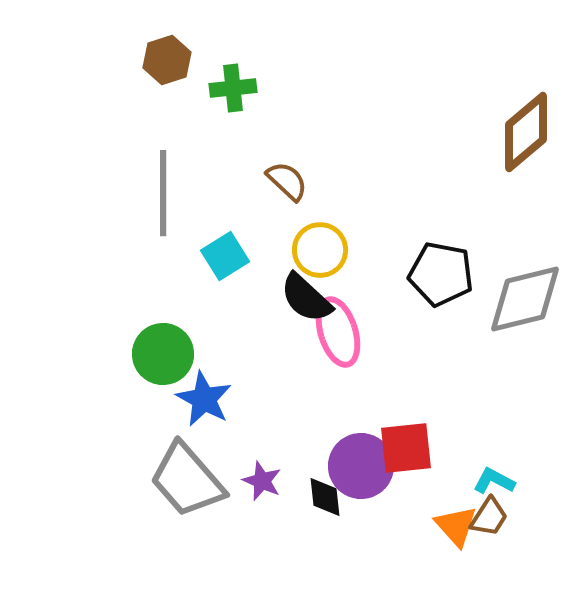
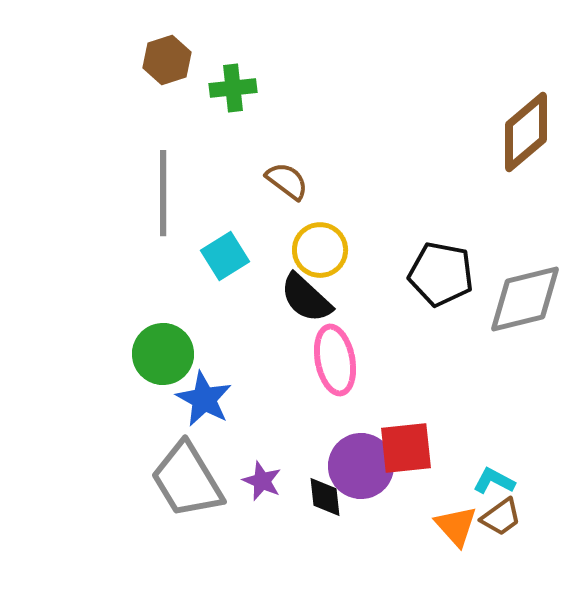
brown semicircle: rotated 6 degrees counterclockwise
pink ellipse: moved 3 px left, 28 px down; rotated 6 degrees clockwise
gray trapezoid: rotated 10 degrees clockwise
brown trapezoid: moved 12 px right; rotated 21 degrees clockwise
